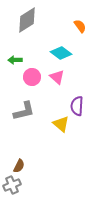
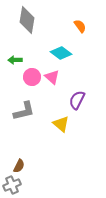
gray diamond: rotated 48 degrees counterclockwise
pink triangle: moved 5 px left
purple semicircle: moved 6 px up; rotated 24 degrees clockwise
